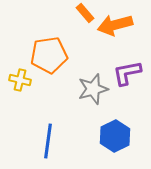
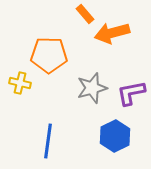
orange rectangle: moved 1 px down
orange arrow: moved 3 px left, 8 px down
orange pentagon: rotated 9 degrees clockwise
purple L-shape: moved 4 px right, 20 px down
yellow cross: moved 3 px down
gray star: moved 1 px left, 1 px up
